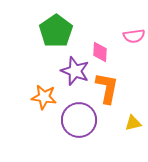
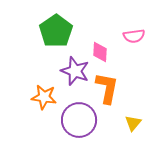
yellow triangle: rotated 36 degrees counterclockwise
